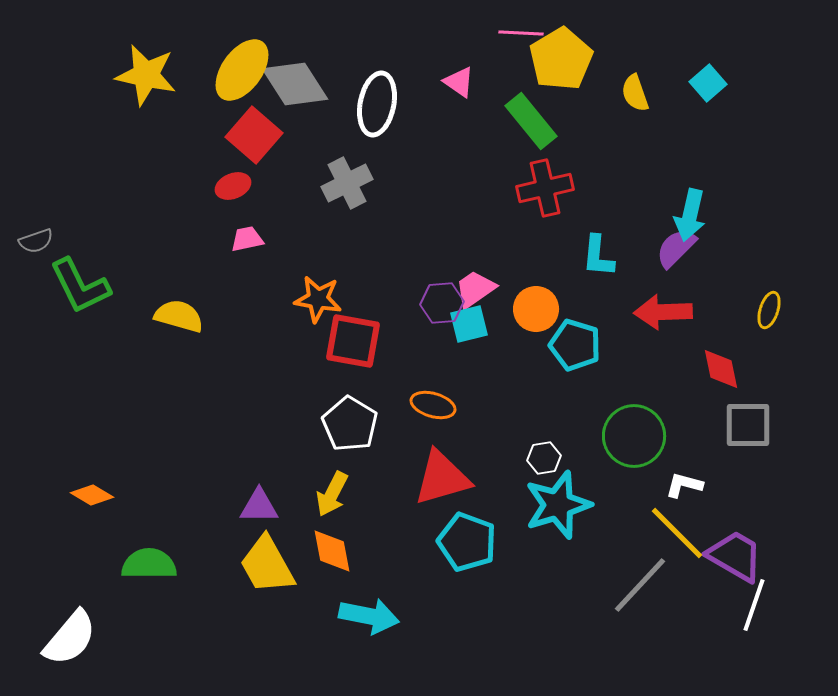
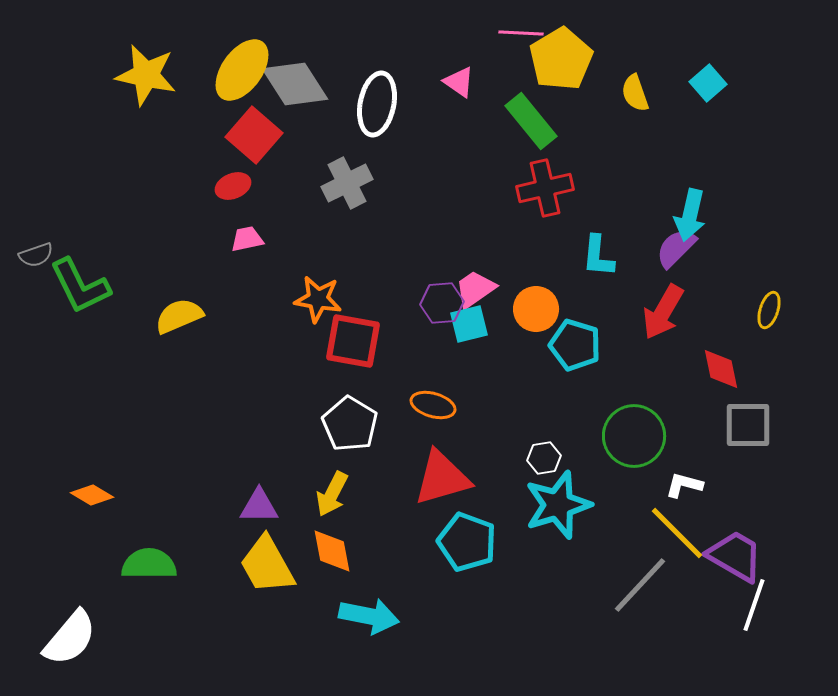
gray semicircle at (36, 241): moved 14 px down
red arrow at (663, 312): rotated 58 degrees counterclockwise
yellow semicircle at (179, 316): rotated 39 degrees counterclockwise
